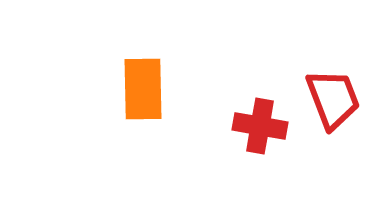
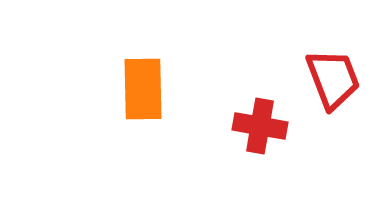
red trapezoid: moved 20 px up
